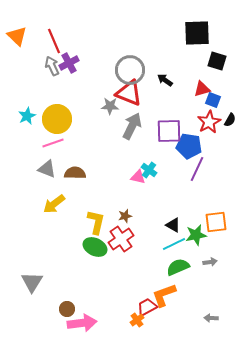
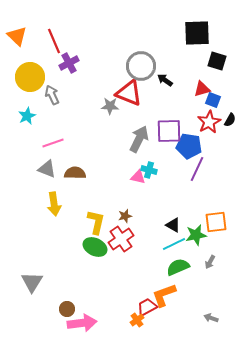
gray arrow at (52, 66): moved 29 px down
gray circle at (130, 70): moved 11 px right, 4 px up
yellow circle at (57, 119): moved 27 px left, 42 px up
gray arrow at (132, 126): moved 7 px right, 13 px down
cyan cross at (149, 170): rotated 21 degrees counterclockwise
yellow arrow at (54, 204): rotated 60 degrees counterclockwise
gray arrow at (210, 262): rotated 128 degrees clockwise
gray arrow at (211, 318): rotated 16 degrees clockwise
